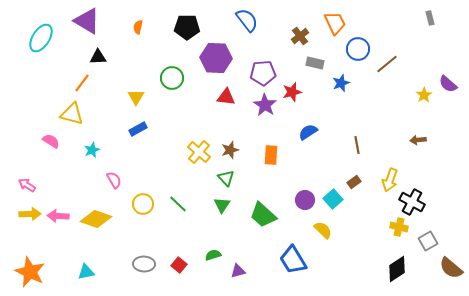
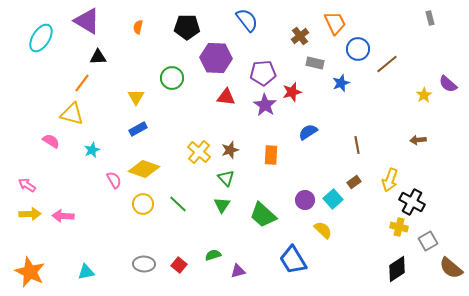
pink arrow at (58, 216): moved 5 px right
yellow diamond at (96, 219): moved 48 px right, 50 px up
